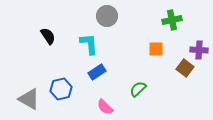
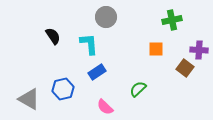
gray circle: moved 1 px left, 1 px down
black semicircle: moved 5 px right
blue hexagon: moved 2 px right
